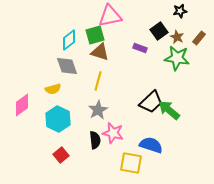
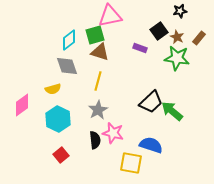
green arrow: moved 3 px right, 1 px down
